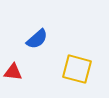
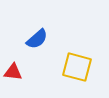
yellow square: moved 2 px up
